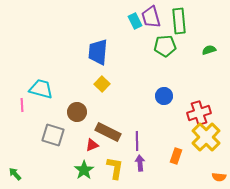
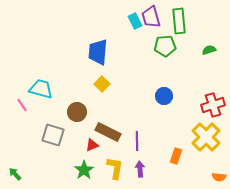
pink line: rotated 32 degrees counterclockwise
red cross: moved 14 px right, 8 px up
purple arrow: moved 6 px down
